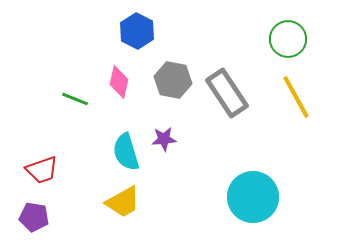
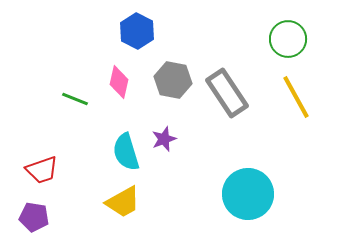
purple star: rotated 15 degrees counterclockwise
cyan circle: moved 5 px left, 3 px up
